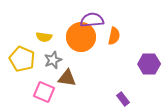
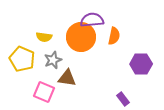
purple hexagon: moved 8 px left
